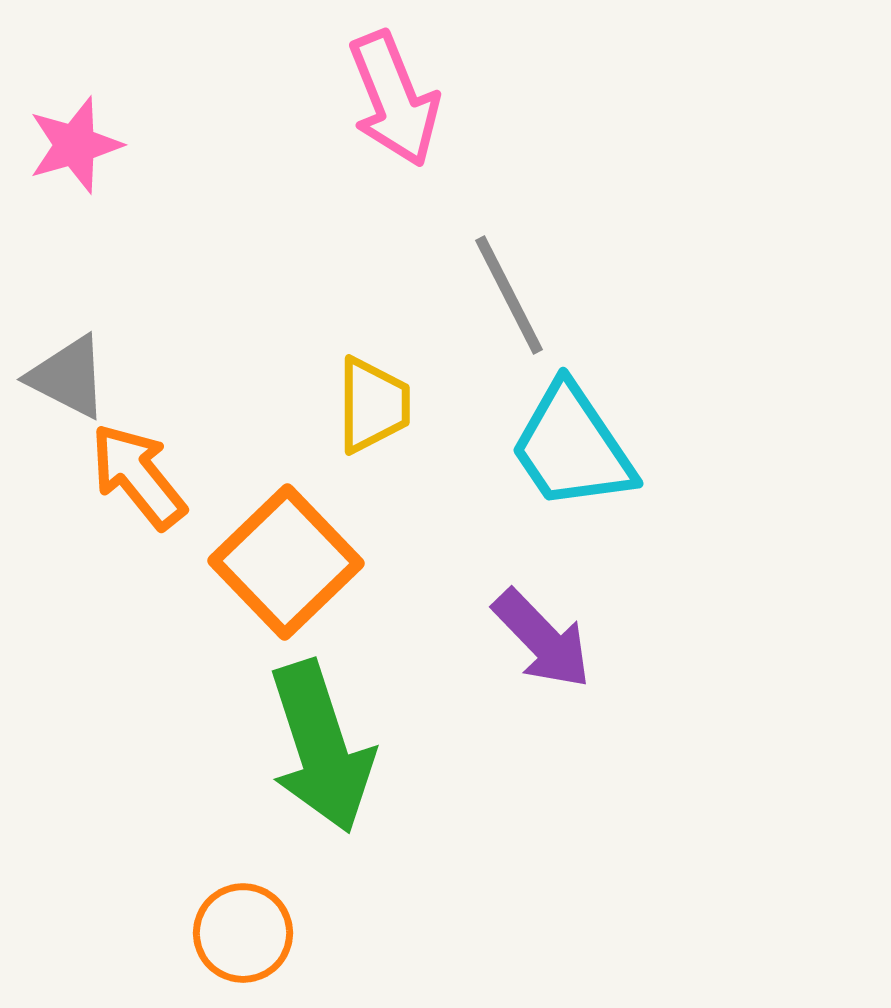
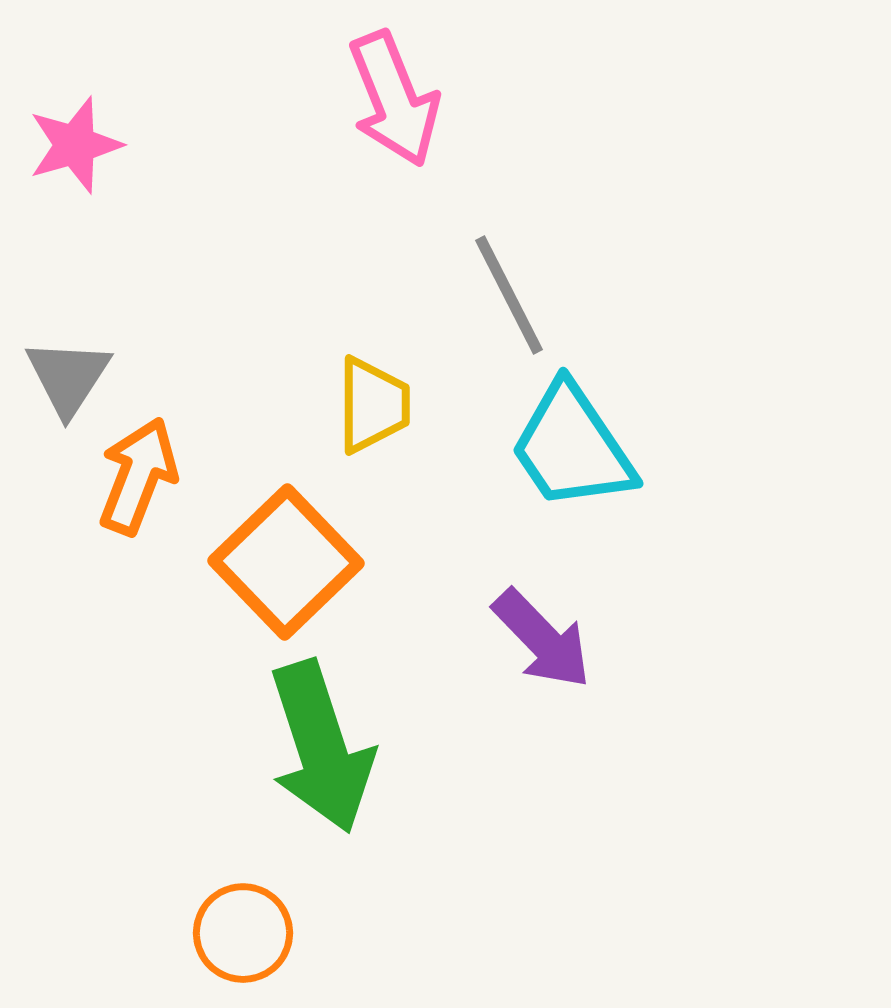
gray triangle: rotated 36 degrees clockwise
orange arrow: rotated 60 degrees clockwise
